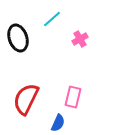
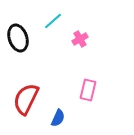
cyan line: moved 1 px right, 2 px down
pink rectangle: moved 15 px right, 7 px up
blue semicircle: moved 5 px up
